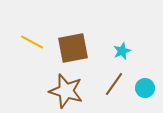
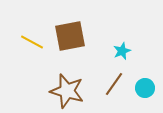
brown square: moved 3 px left, 12 px up
brown star: moved 1 px right
